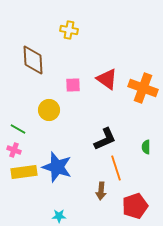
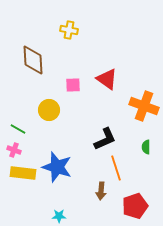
orange cross: moved 1 px right, 18 px down
yellow rectangle: moved 1 px left, 1 px down; rotated 15 degrees clockwise
